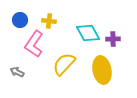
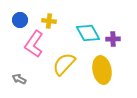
gray arrow: moved 2 px right, 7 px down
